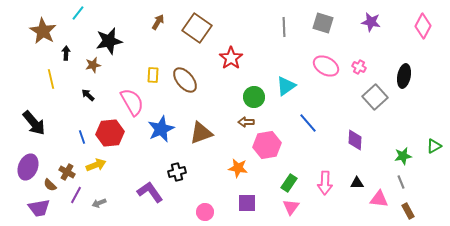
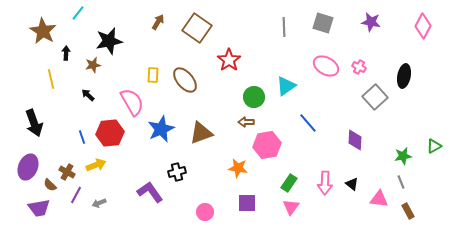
red star at (231, 58): moved 2 px left, 2 px down
black arrow at (34, 123): rotated 20 degrees clockwise
black triangle at (357, 183): moved 5 px left, 1 px down; rotated 40 degrees clockwise
